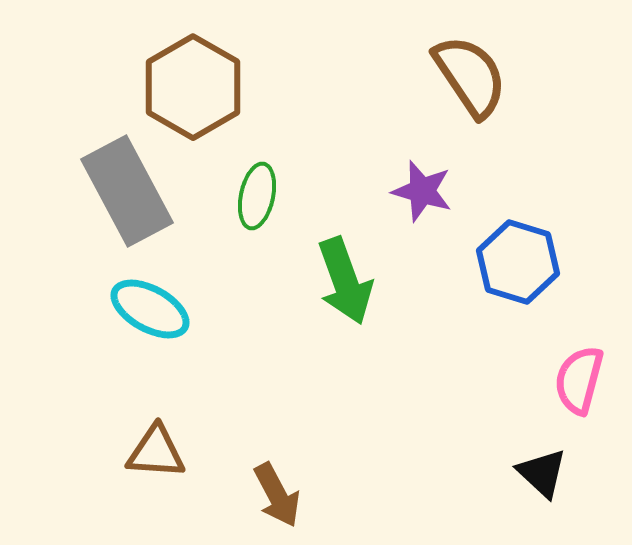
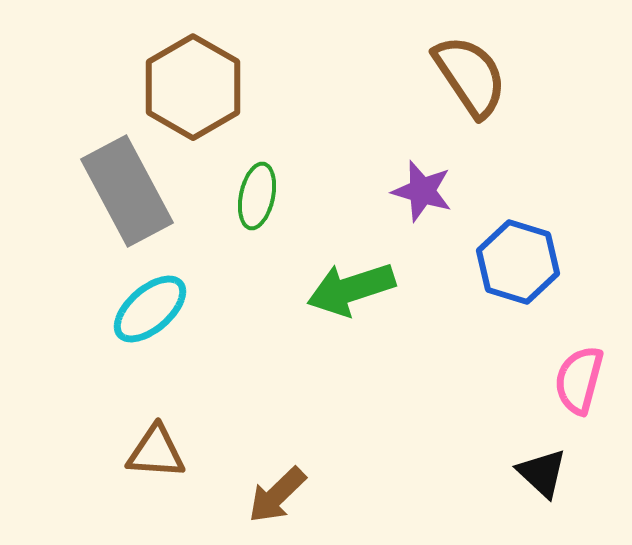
green arrow: moved 6 px right, 8 px down; rotated 92 degrees clockwise
cyan ellipse: rotated 70 degrees counterclockwise
brown arrow: rotated 74 degrees clockwise
